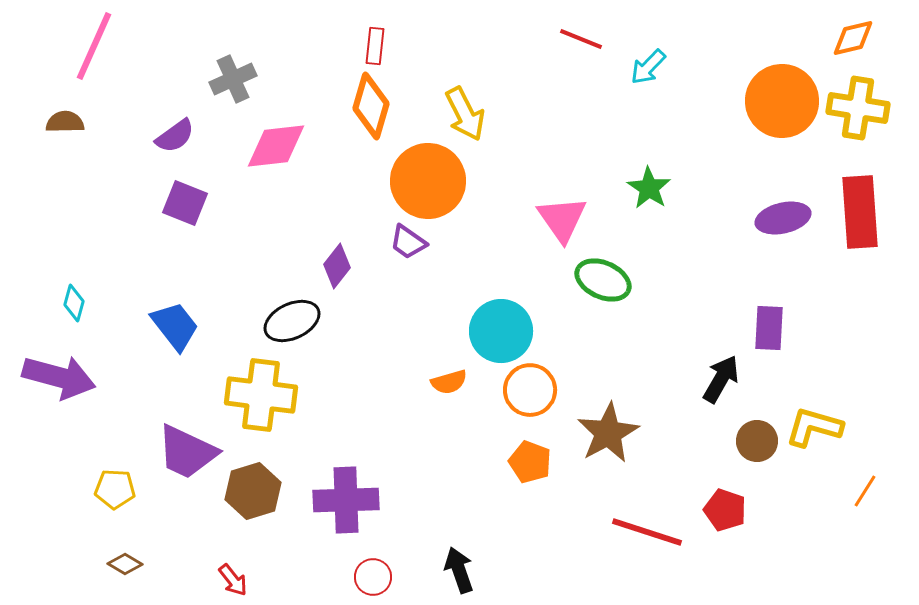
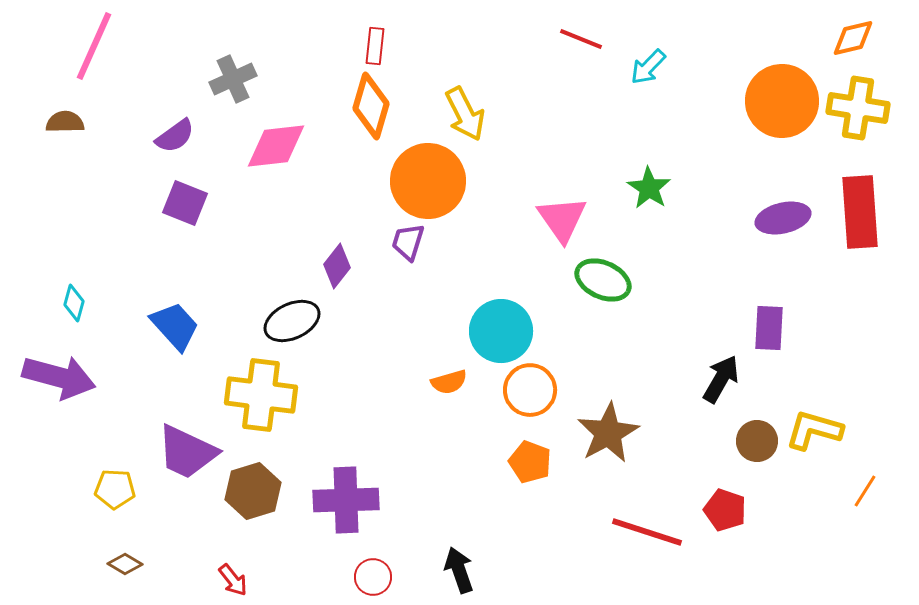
purple trapezoid at (408, 242): rotated 72 degrees clockwise
blue trapezoid at (175, 326): rotated 4 degrees counterclockwise
yellow L-shape at (814, 427): moved 3 px down
